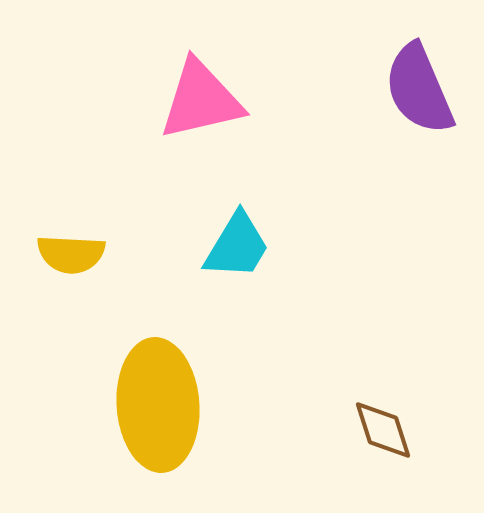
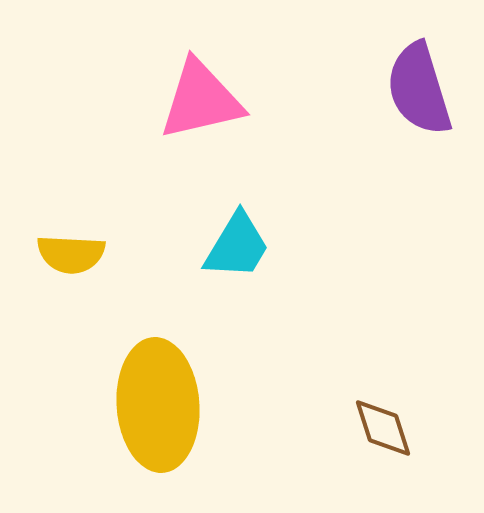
purple semicircle: rotated 6 degrees clockwise
brown diamond: moved 2 px up
